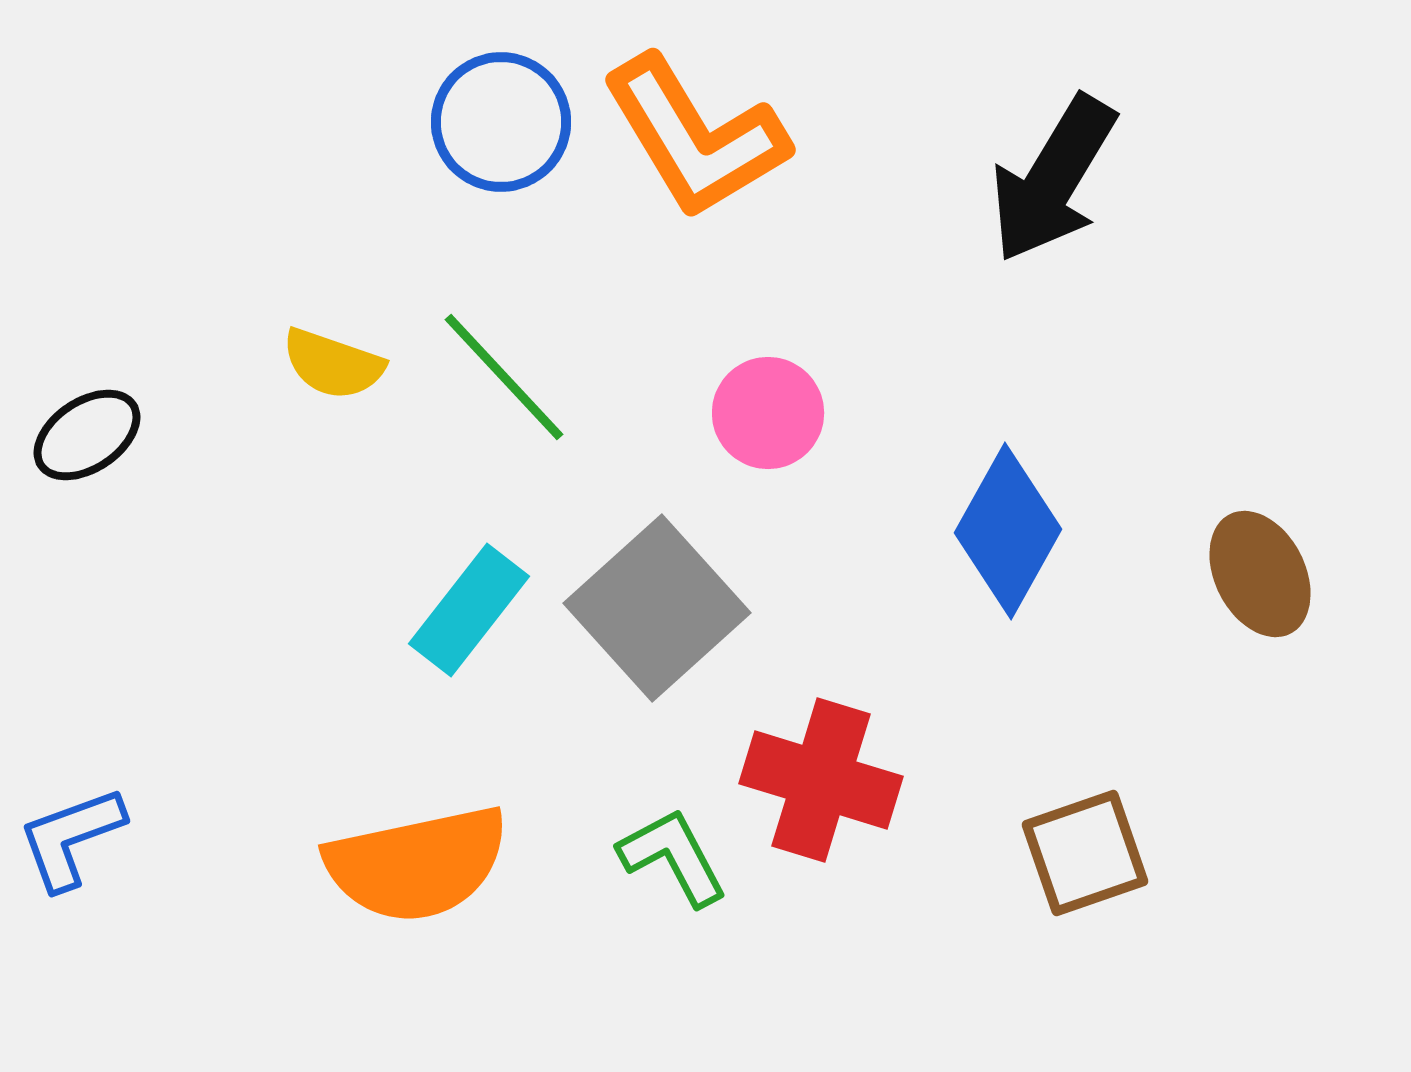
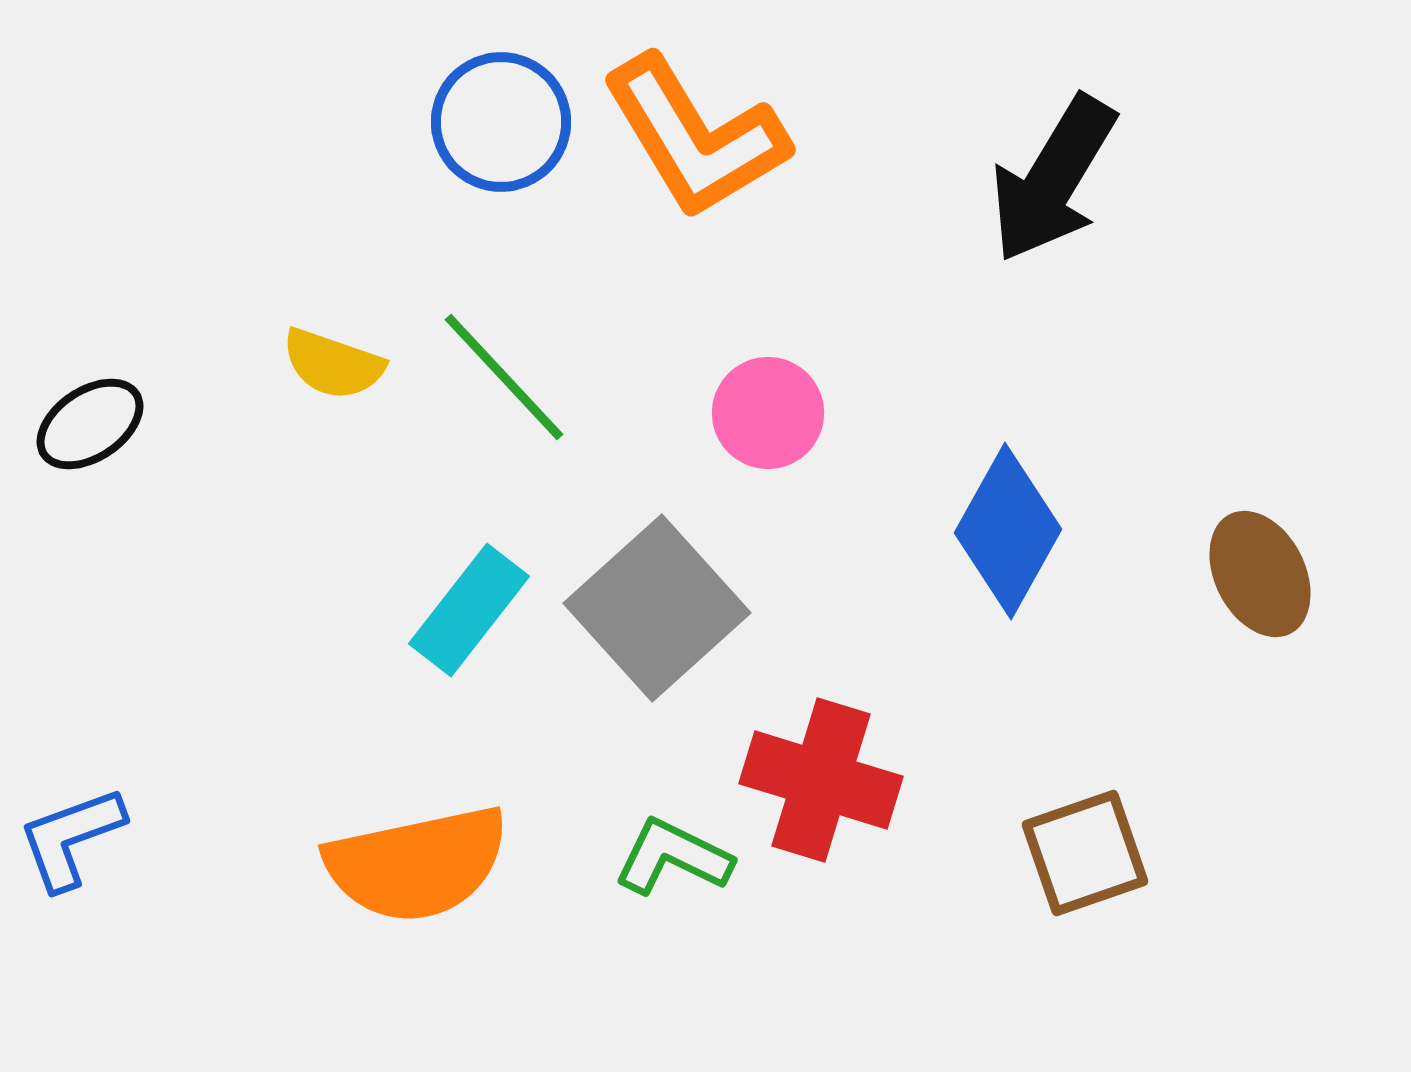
black ellipse: moved 3 px right, 11 px up
green L-shape: rotated 36 degrees counterclockwise
